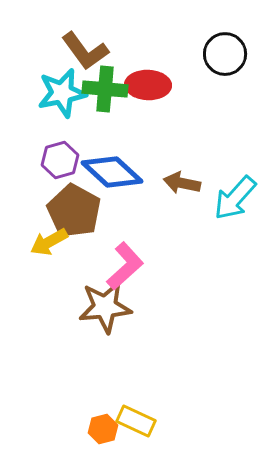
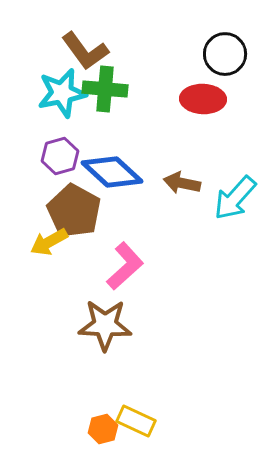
red ellipse: moved 55 px right, 14 px down
purple hexagon: moved 4 px up
brown star: moved 18 px down; rotated 8 degrees clockwise
